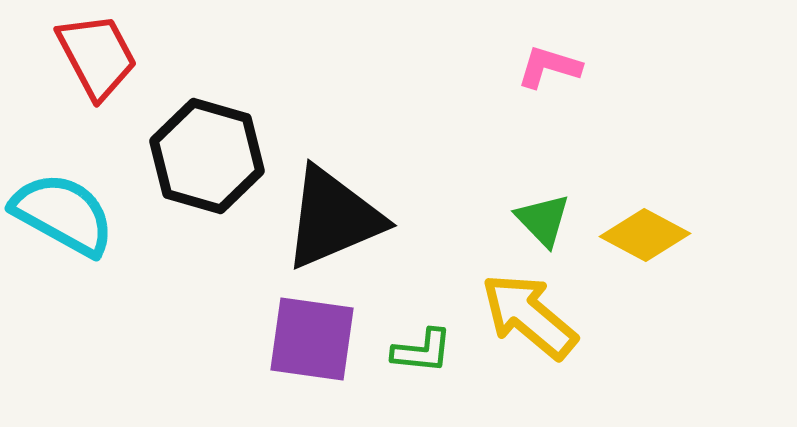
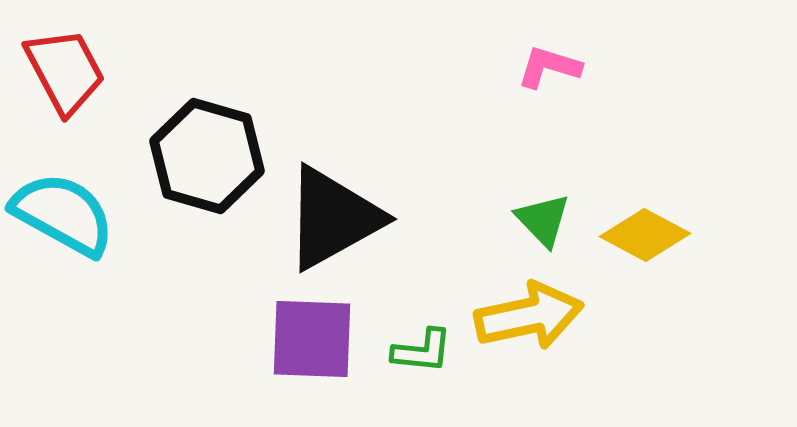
red trapezoid: moved 32 px left, 15 px down
black triangle: rotated 6 degrees counterclockwise
yellow arrow: rotated 128 degrees clockwise
purple square: rotated 6 degrees counterclockwise
